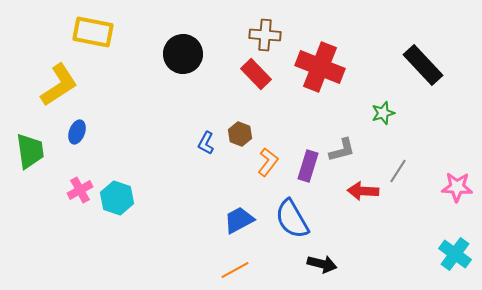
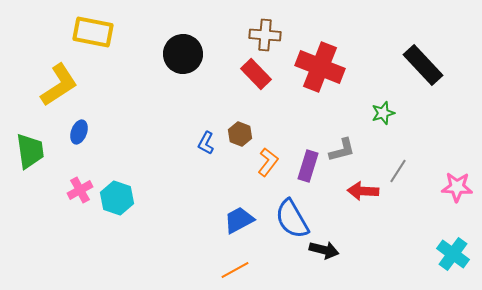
blue ellipse: moved 2 px right
cyan cross: moved 2 px left
black arrow: moved 2 px right, 14 px up
